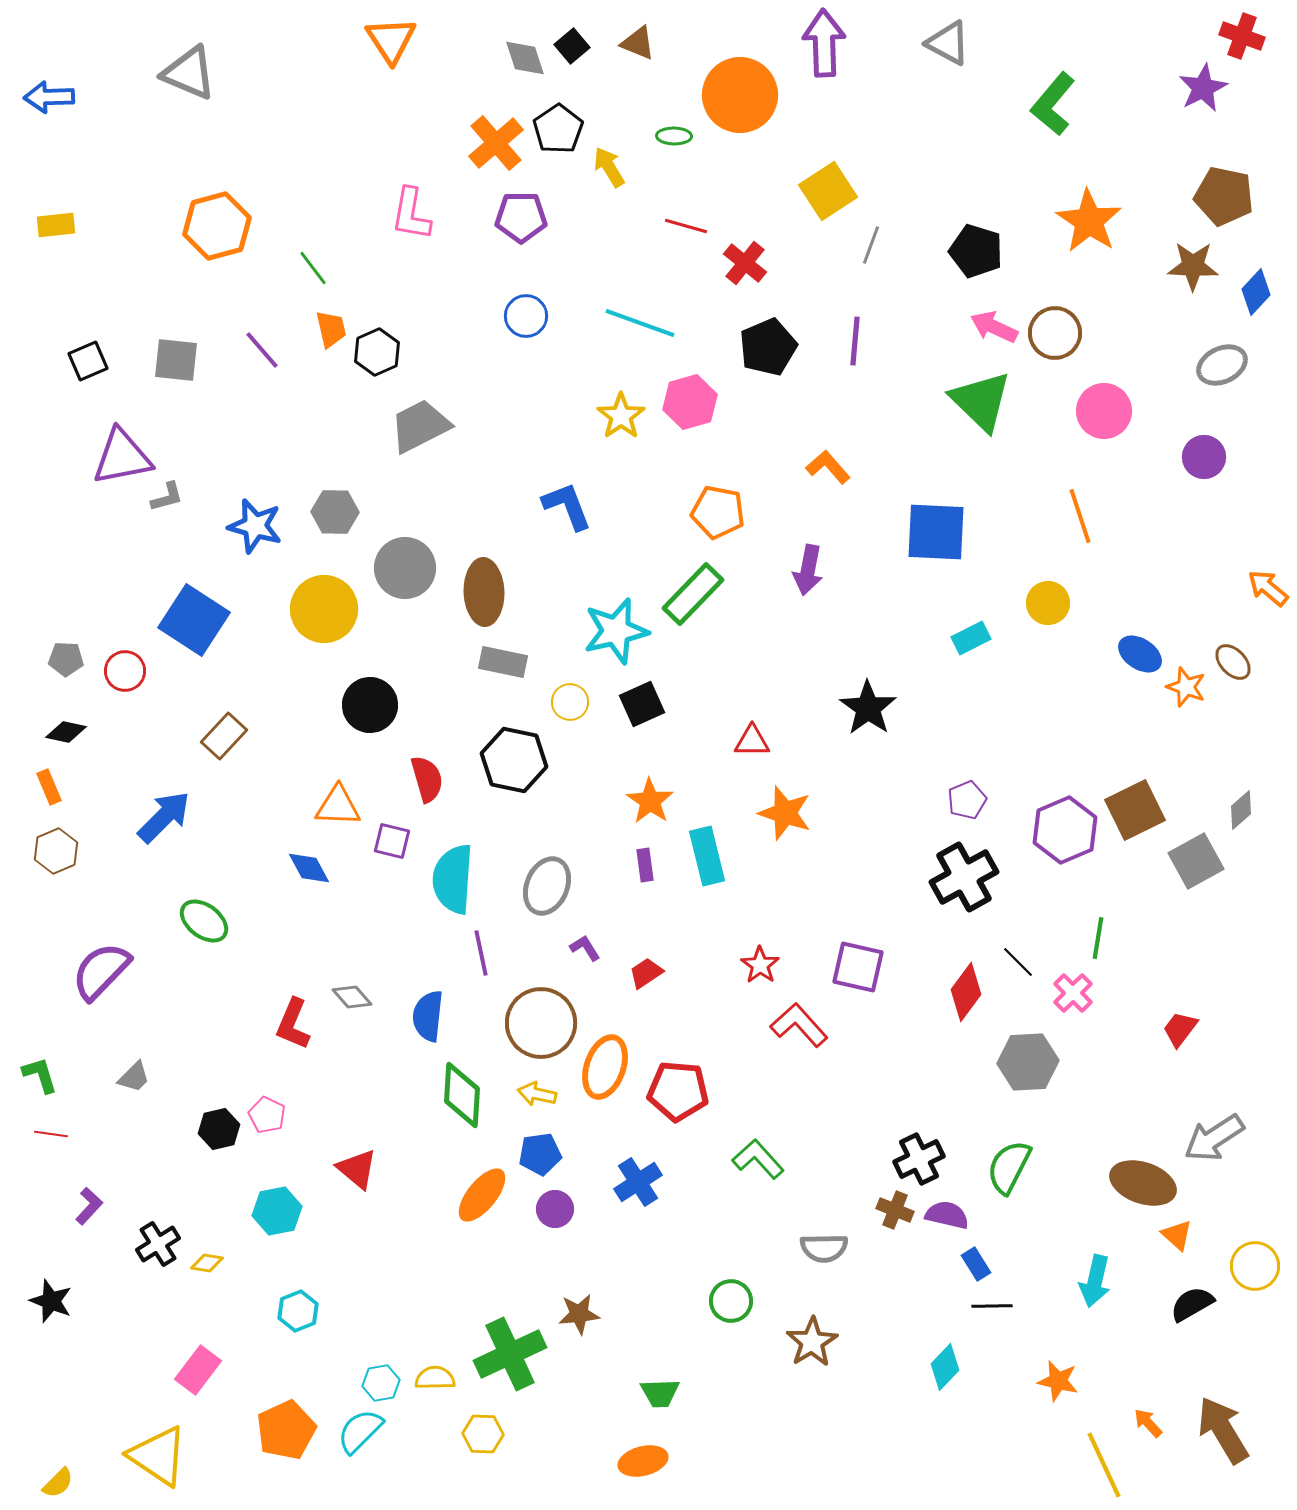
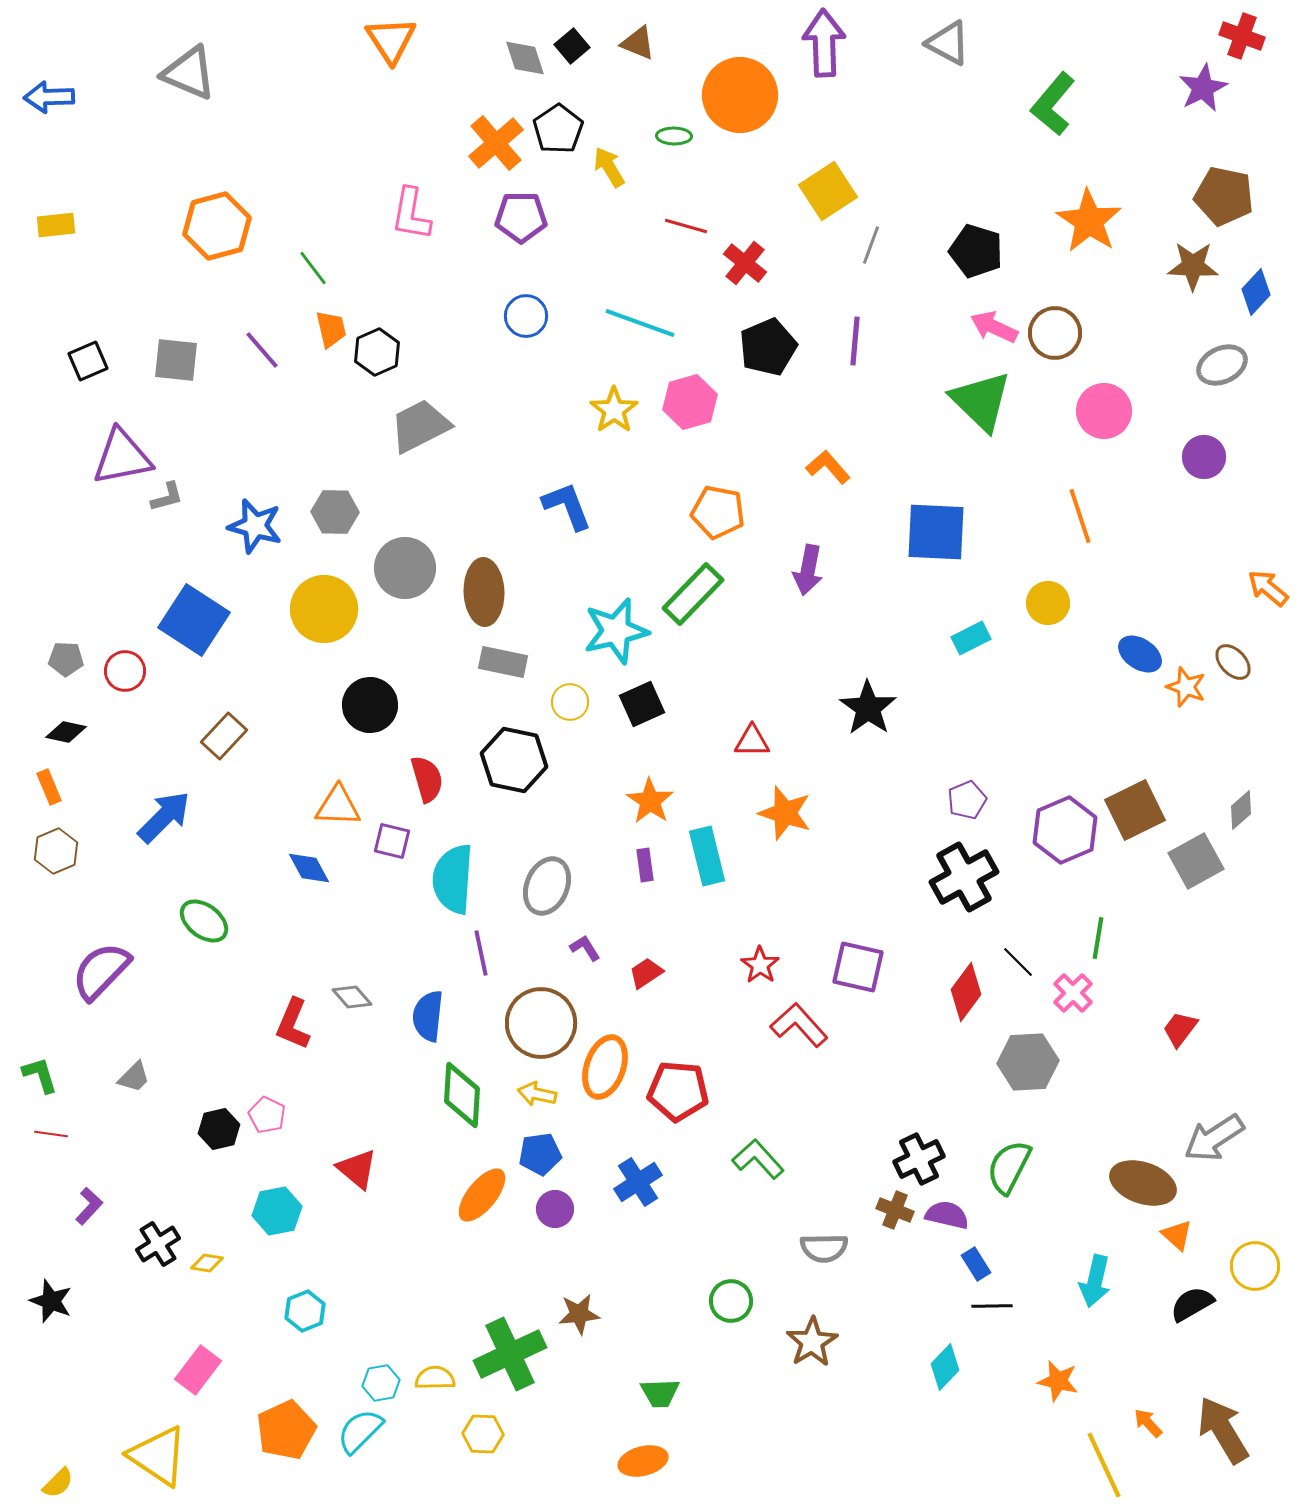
yellow star at (621, 416): moved 7 px left, 6 px up
cyan hexagon at (298, 1311): moved 7 px right
